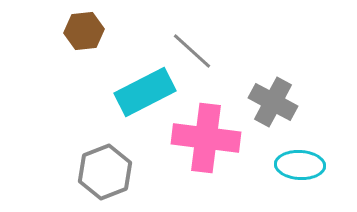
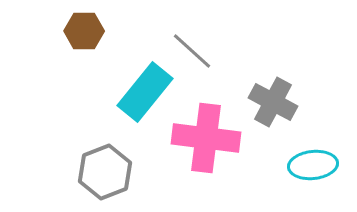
brown hexagon: rotated 6 degrees clockwise
cyan rectangle: rotated 24 degrees counterclockwise
cyan ellipse: moved 13 px right; rotated 9 degrees counterclockwise
